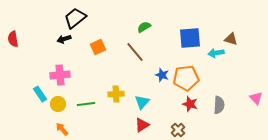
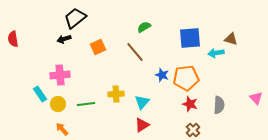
brown cross: moved 15 px right
